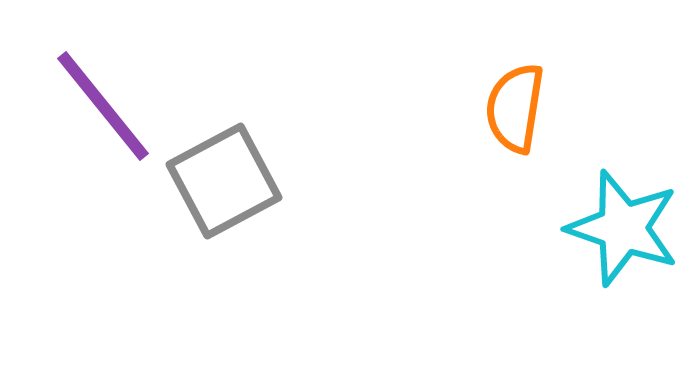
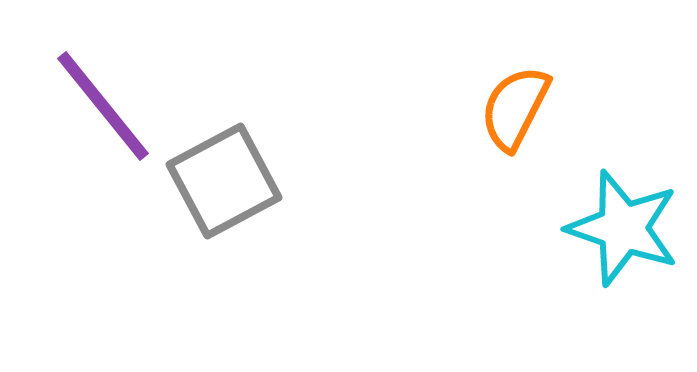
orange semicircle: rotated 18 degrees clockwise
